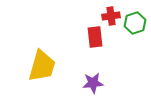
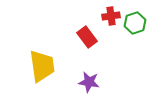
red rectangle: moved 8 px left; rotated 30 degrees counterclockwise
yellow trapezoid: rotated 24 degrees counterclockwise
purple star: moved 4 px left, 1 px up; rotated 15 degrees clockwise
